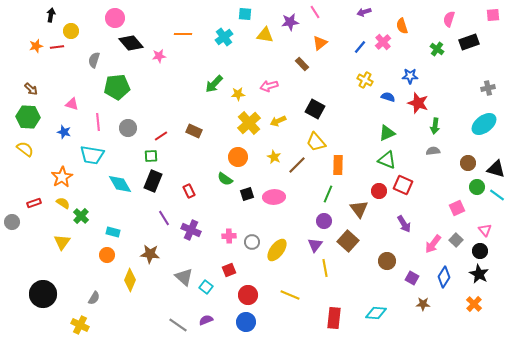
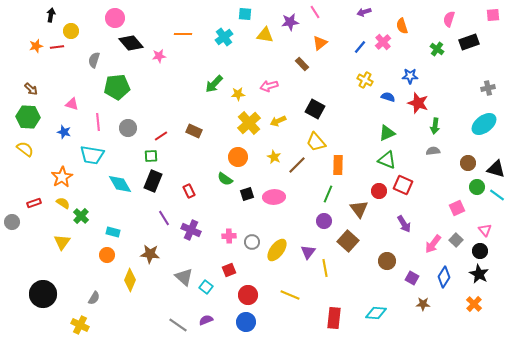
purple triangle at (315, 245): moved 7 px left, 7 px down
